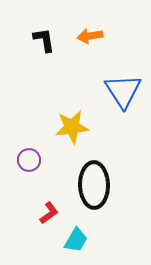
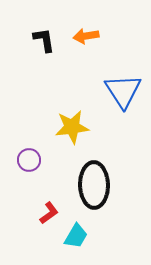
orange arrow: moved 4 px left
cyan trapezoid: moved 4 px up
